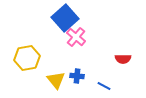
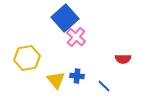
blue line: rotated 16 degrees clockwise
